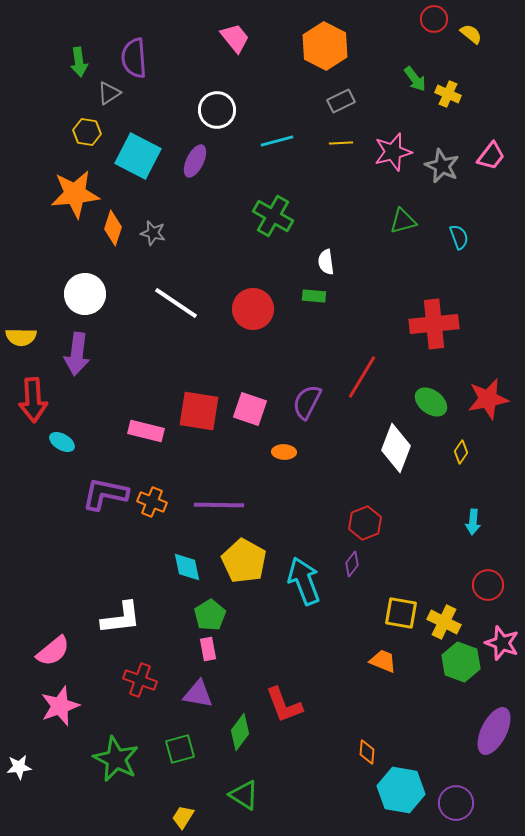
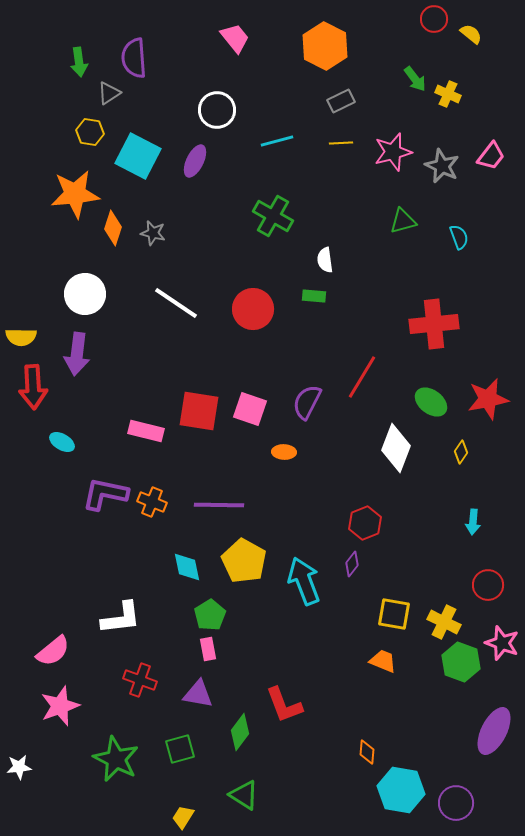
yellow hexagon at (87, 132): moved 3 px right
white semicircle at (326, 262): moved 1 px left, 2 px up
red arrow at (33, 400): moved 13 px up
yellow square at (401, 613): moved 7 px left, 1 px down
